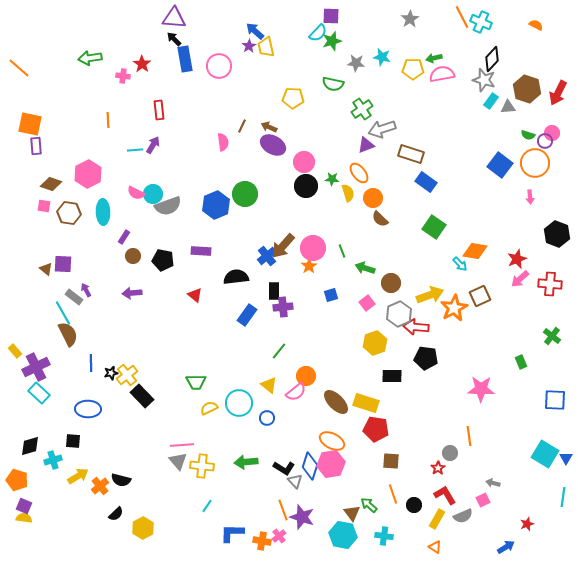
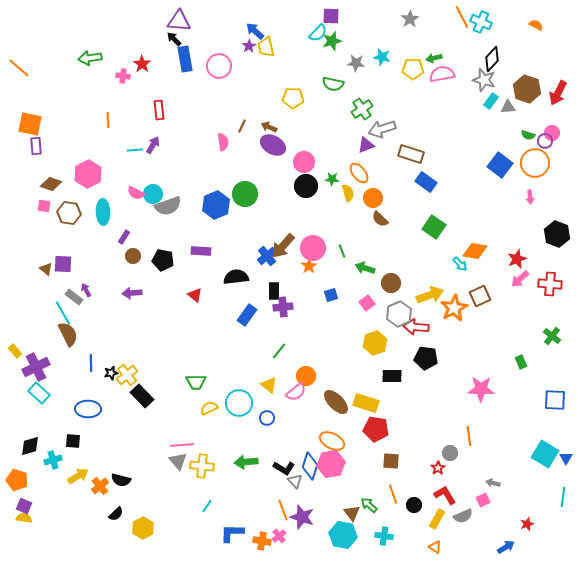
purple triangle at (174, 18): moved 5 px right, 3 px down
